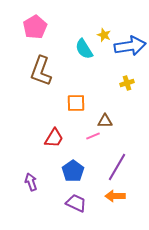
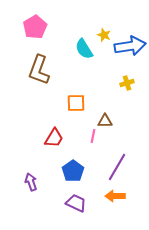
brown L-shape: moved 2 px left, 1 px up
pink line: rotated 56 degrees counterclockwise
